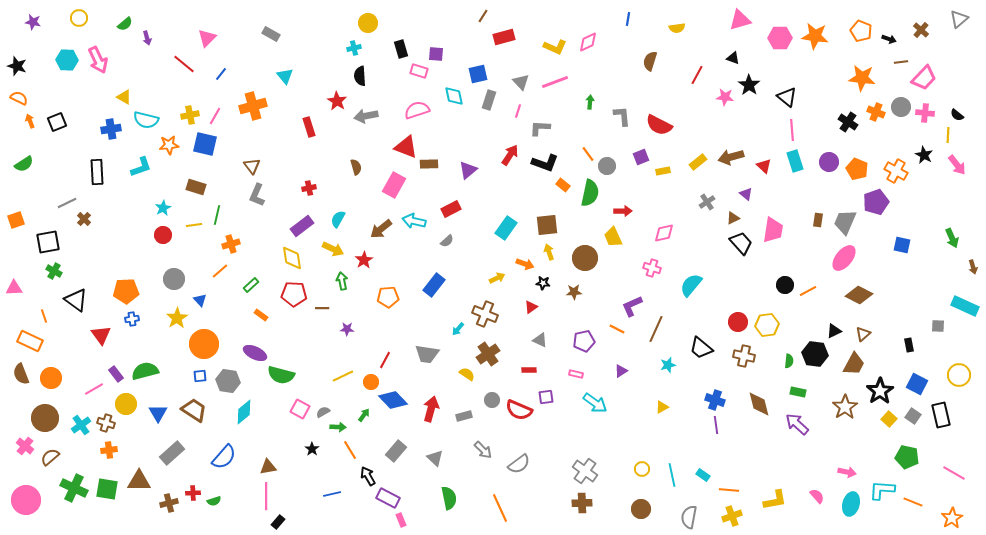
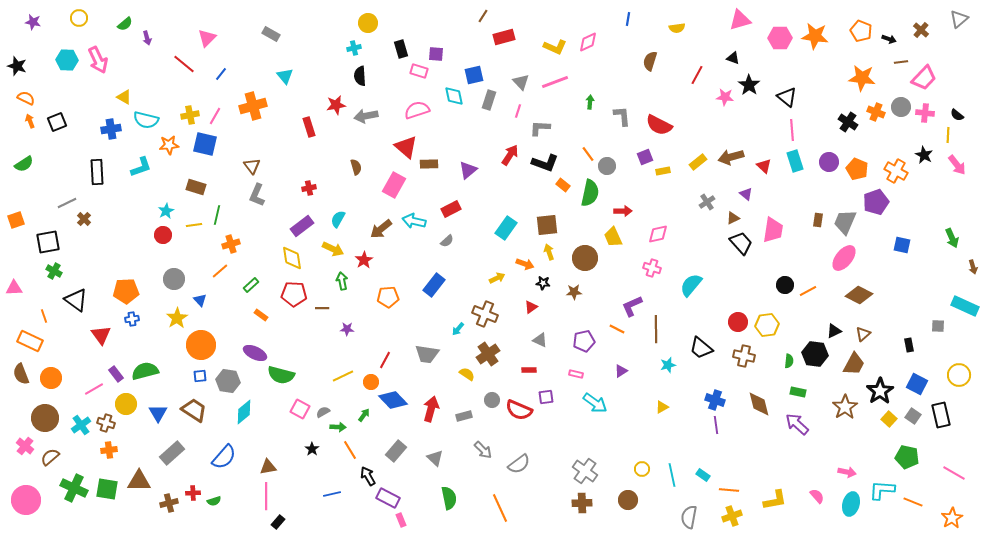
blue square at (478, 74): moved 4 px left, 1 px down
orange semicircle at (19, 98): moved 7 px right
red star at (337, 101): moved 1 px left, 4 px down; rotated 30 degrees clockwise
red triangle at (406, 147): rotated 20 degrees clockwise
purple square at (641, 157): moved 4 px right
cyan star at (163, 208): moved 3 px right, 3 px down
pink diamond at (664, 233): moved 6 px left, 1 px down
brown line at (656, 329): rotated 24 degrees counterclockwise
orange circle at (204, 344): moved 3 px left, 1 px down
brown circle at (641, 509): moved 13 px left, 9 px up
